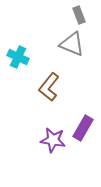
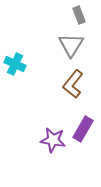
gray triangle: moved 1 px left, 1 px down; rotated 40 degrees clockwise
cyan cross: moved 3 px left, 7 px down
brown L-shape: moved 24 px right, 3 px up
purple rectangle: moved 1 px down
